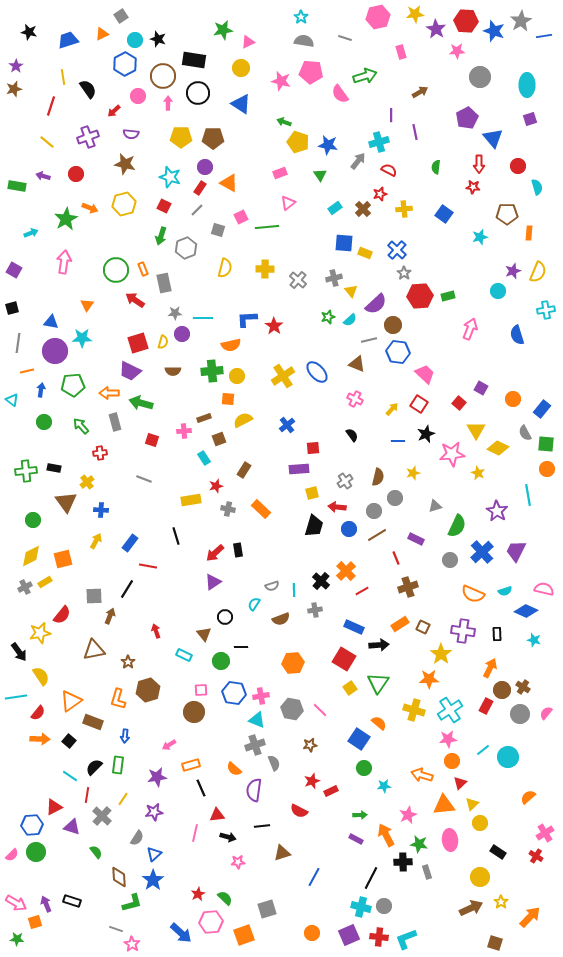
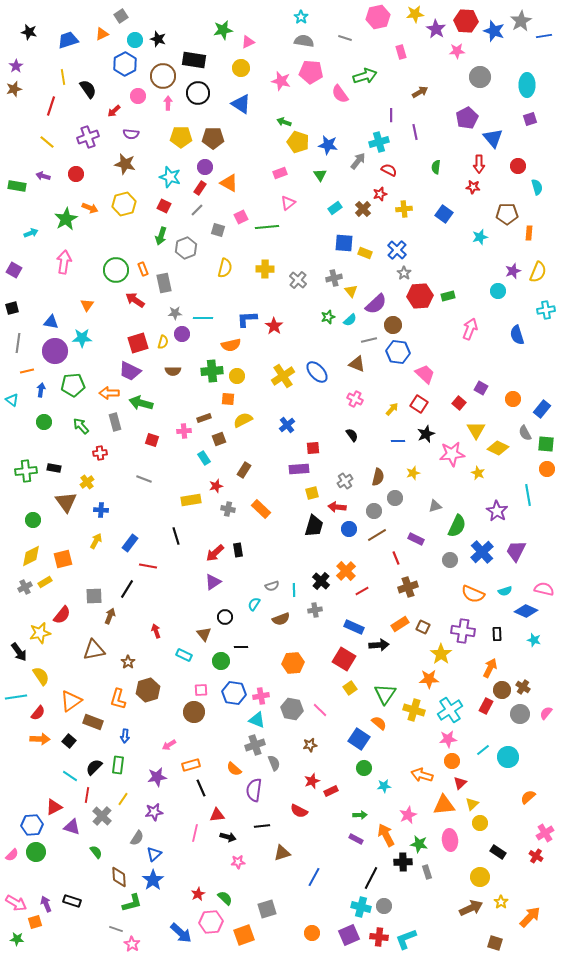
green triangle at (378, 683): moved 7 px right, 11 px down
